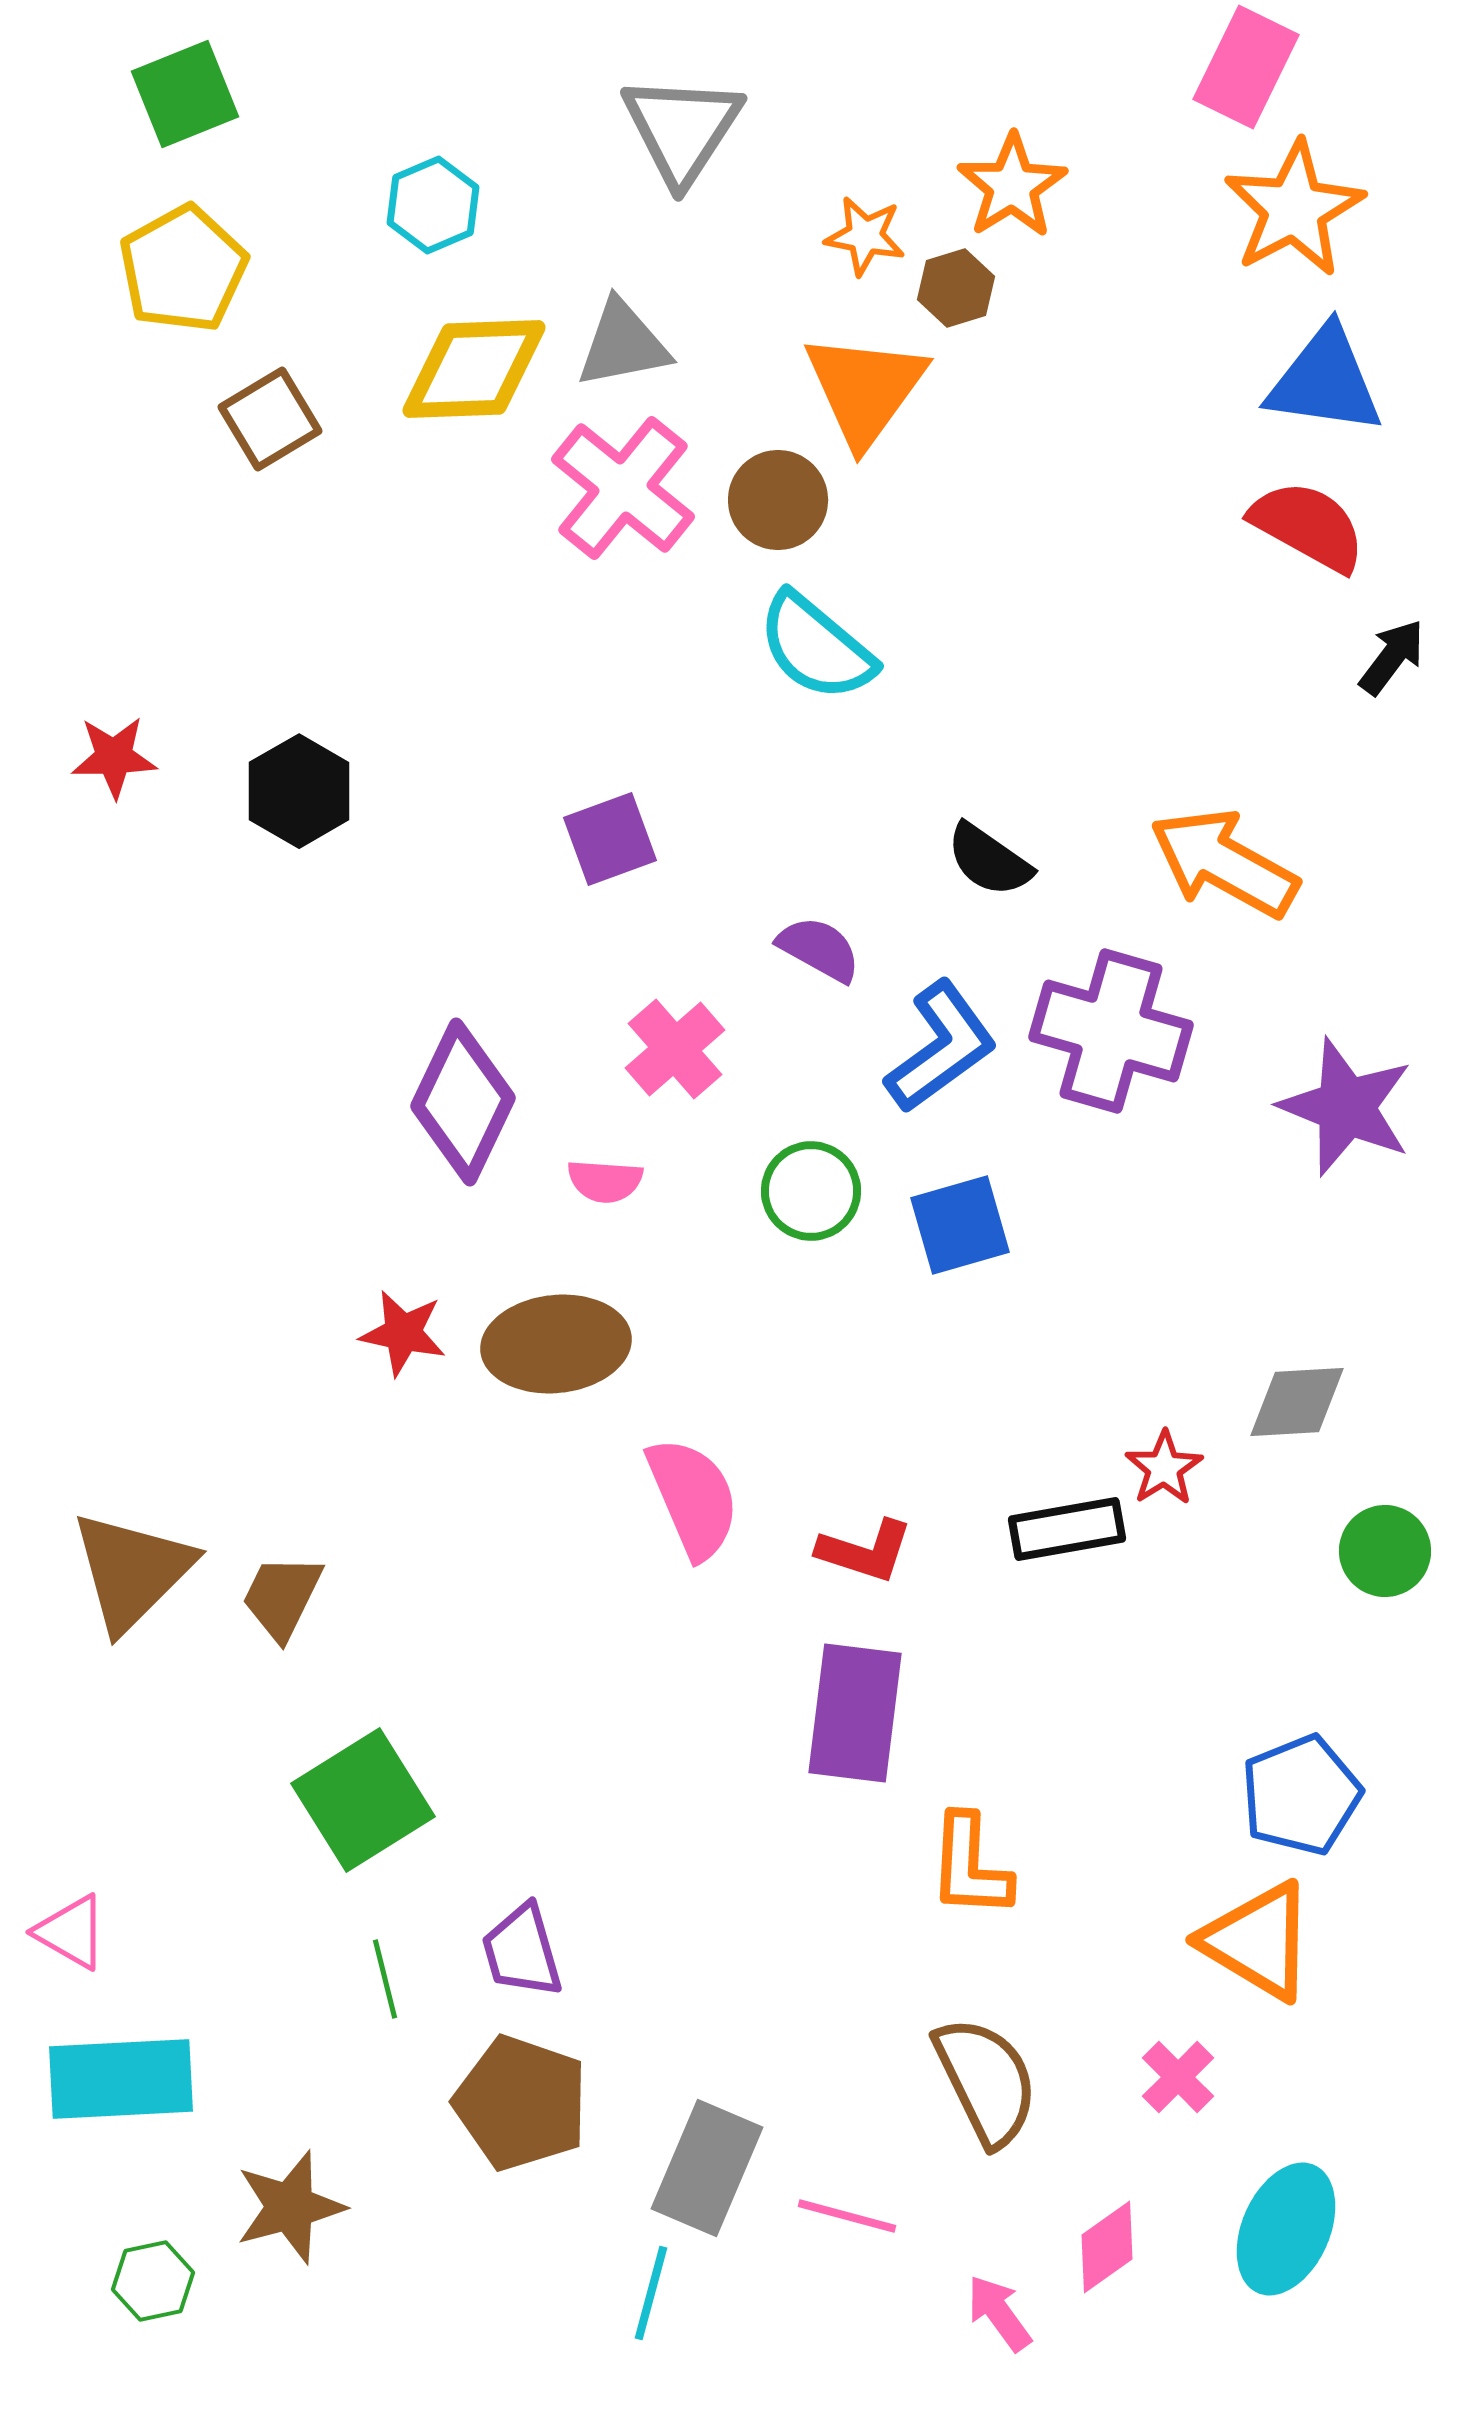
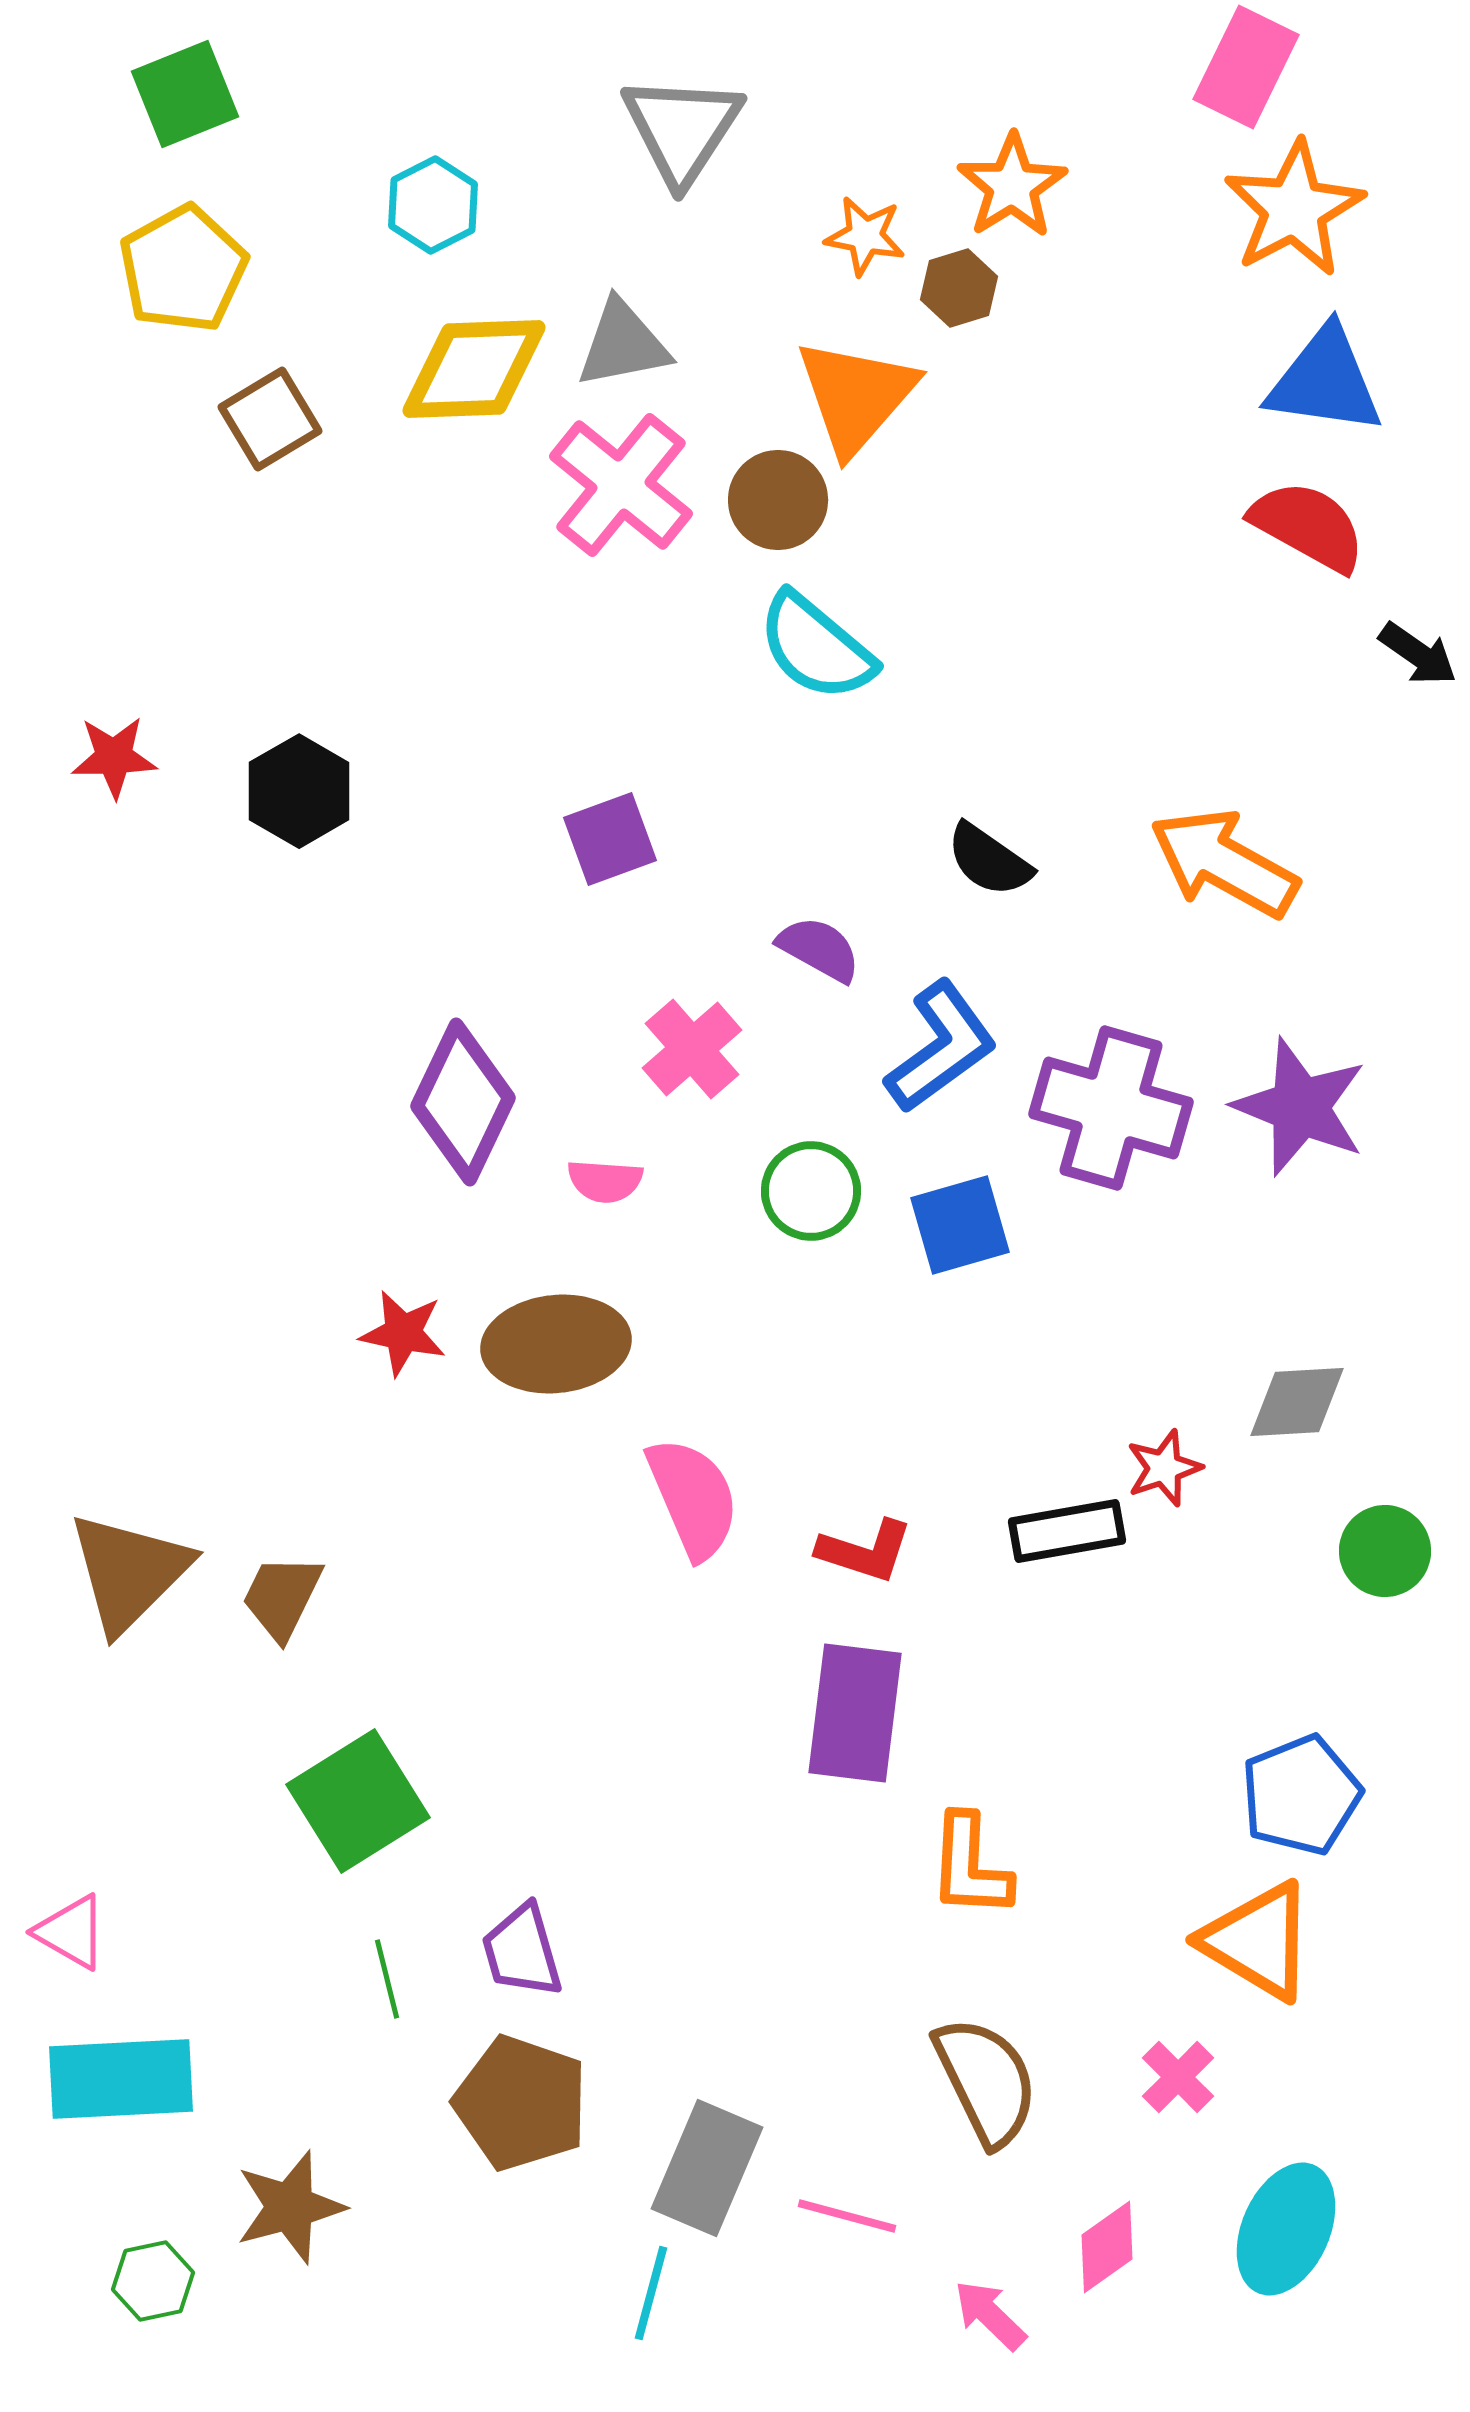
cyan hexagon at (433, 205): rotated 4 degrees counterclockwise
brown hexagon at (956, 288): moved 3 px right
orange triangle at (865, 389): moved 9 px left, 7 px down; rotated 5 degrees clockwise
pink cross at (623, 488): moved 2 px left, 3 px up
black arrow at (1392, 657): moved 26 px right, 3 px up; rotated 88 degrees clockwise
purple cross at (1111, 1031): moved 77 px down
pink cross at (675, 1049): moved 17 px right
purple star at (1346, 1107): moved 46 px left
red star at (1164, 1468): rotated 14 degrees clockwise
black rectangle at (1067, 1529): moved 2 px down
brown triangle at (132, 1571): moved 3 px left, 1 px down
green square at (363, 1800): moved 5 px left, 1 px down
green line at (385, 1979): moved 2 px right
pink arrow at (999, 2313): moved 9 px left, 2 px down; rotated 10 degrees counterclockwise
